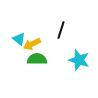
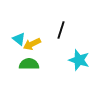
green semicircle: moved 8 px left, 5 px down
